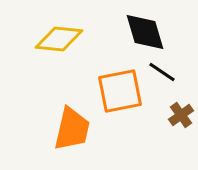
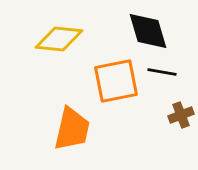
black diamond: moved 3 px right, 1 px up
black line: rotated 24 degrees counterclockwise
orange square: moved 4 px left, 10 px up
brown cross: rotated 15 degrees clockwise
